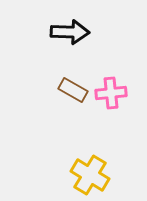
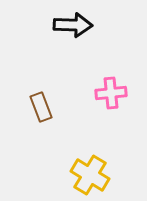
black arrow: moved 3 px right, 7 px up
brown rectangle: moved 32 px left, 17 px down; rotated 40 degrees clockwise
